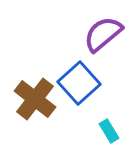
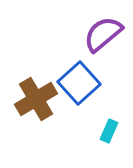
brown cross: moved 1 px right; rotated 21 degrees clockwise
cyan rectangle: rotated 55 degrees clockwise
